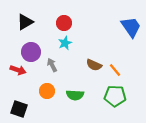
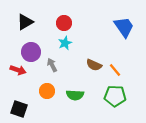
blue trapezoid: moved 7 px left
